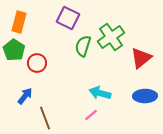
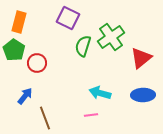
blue ellipse: moved 2 px left, 1 px up
pink line: rotated 32 degrees clockwise
